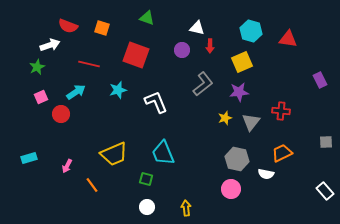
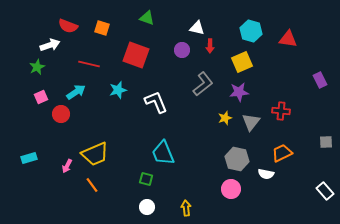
yellow trapezoid: moved 19 px left
